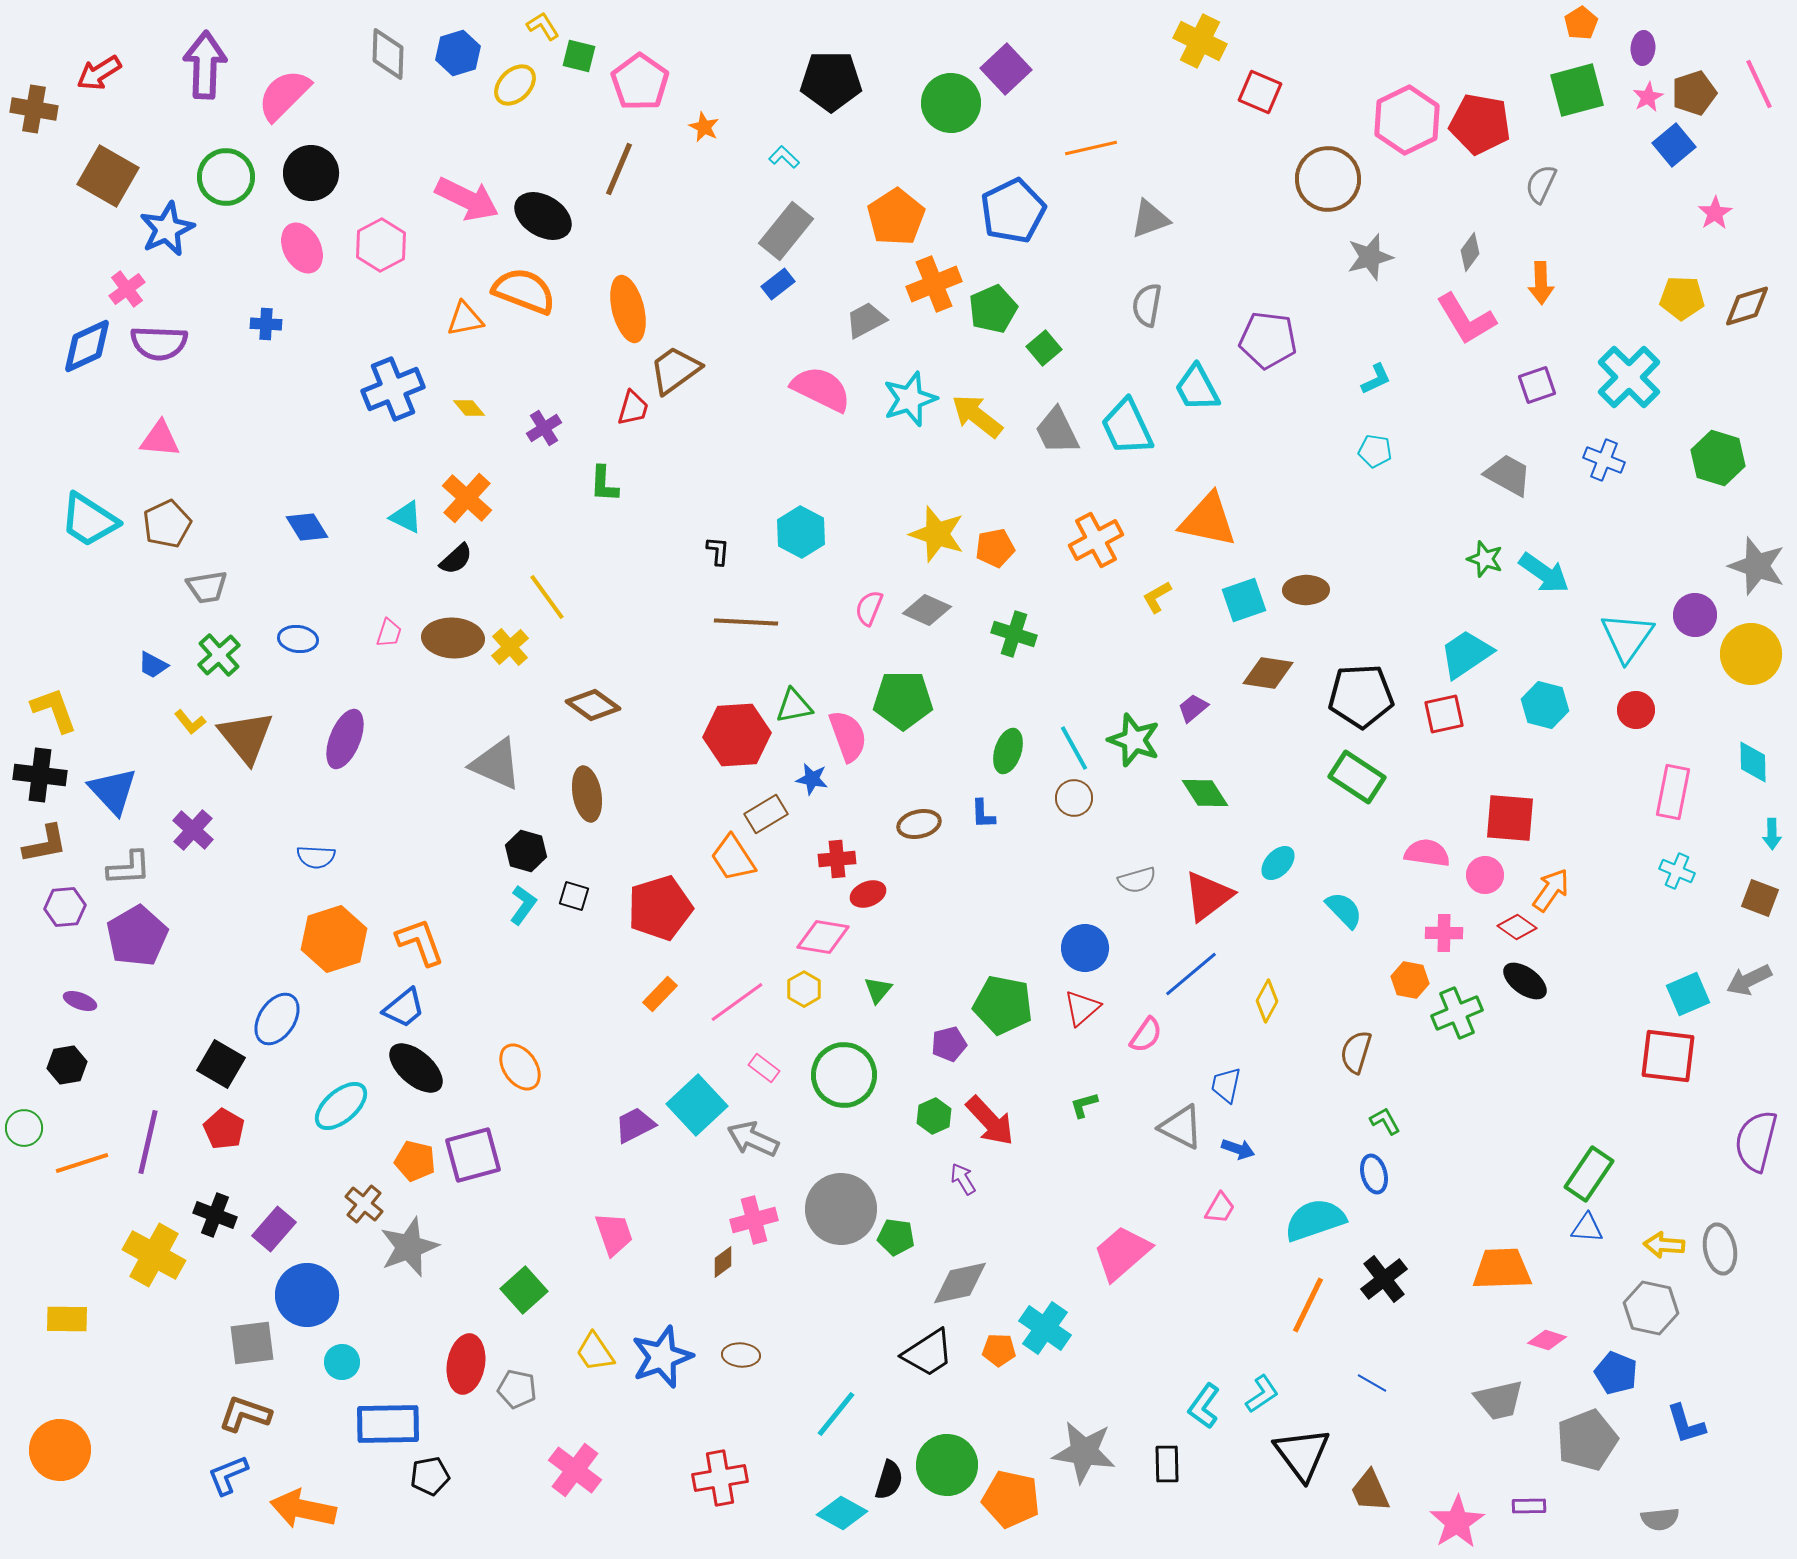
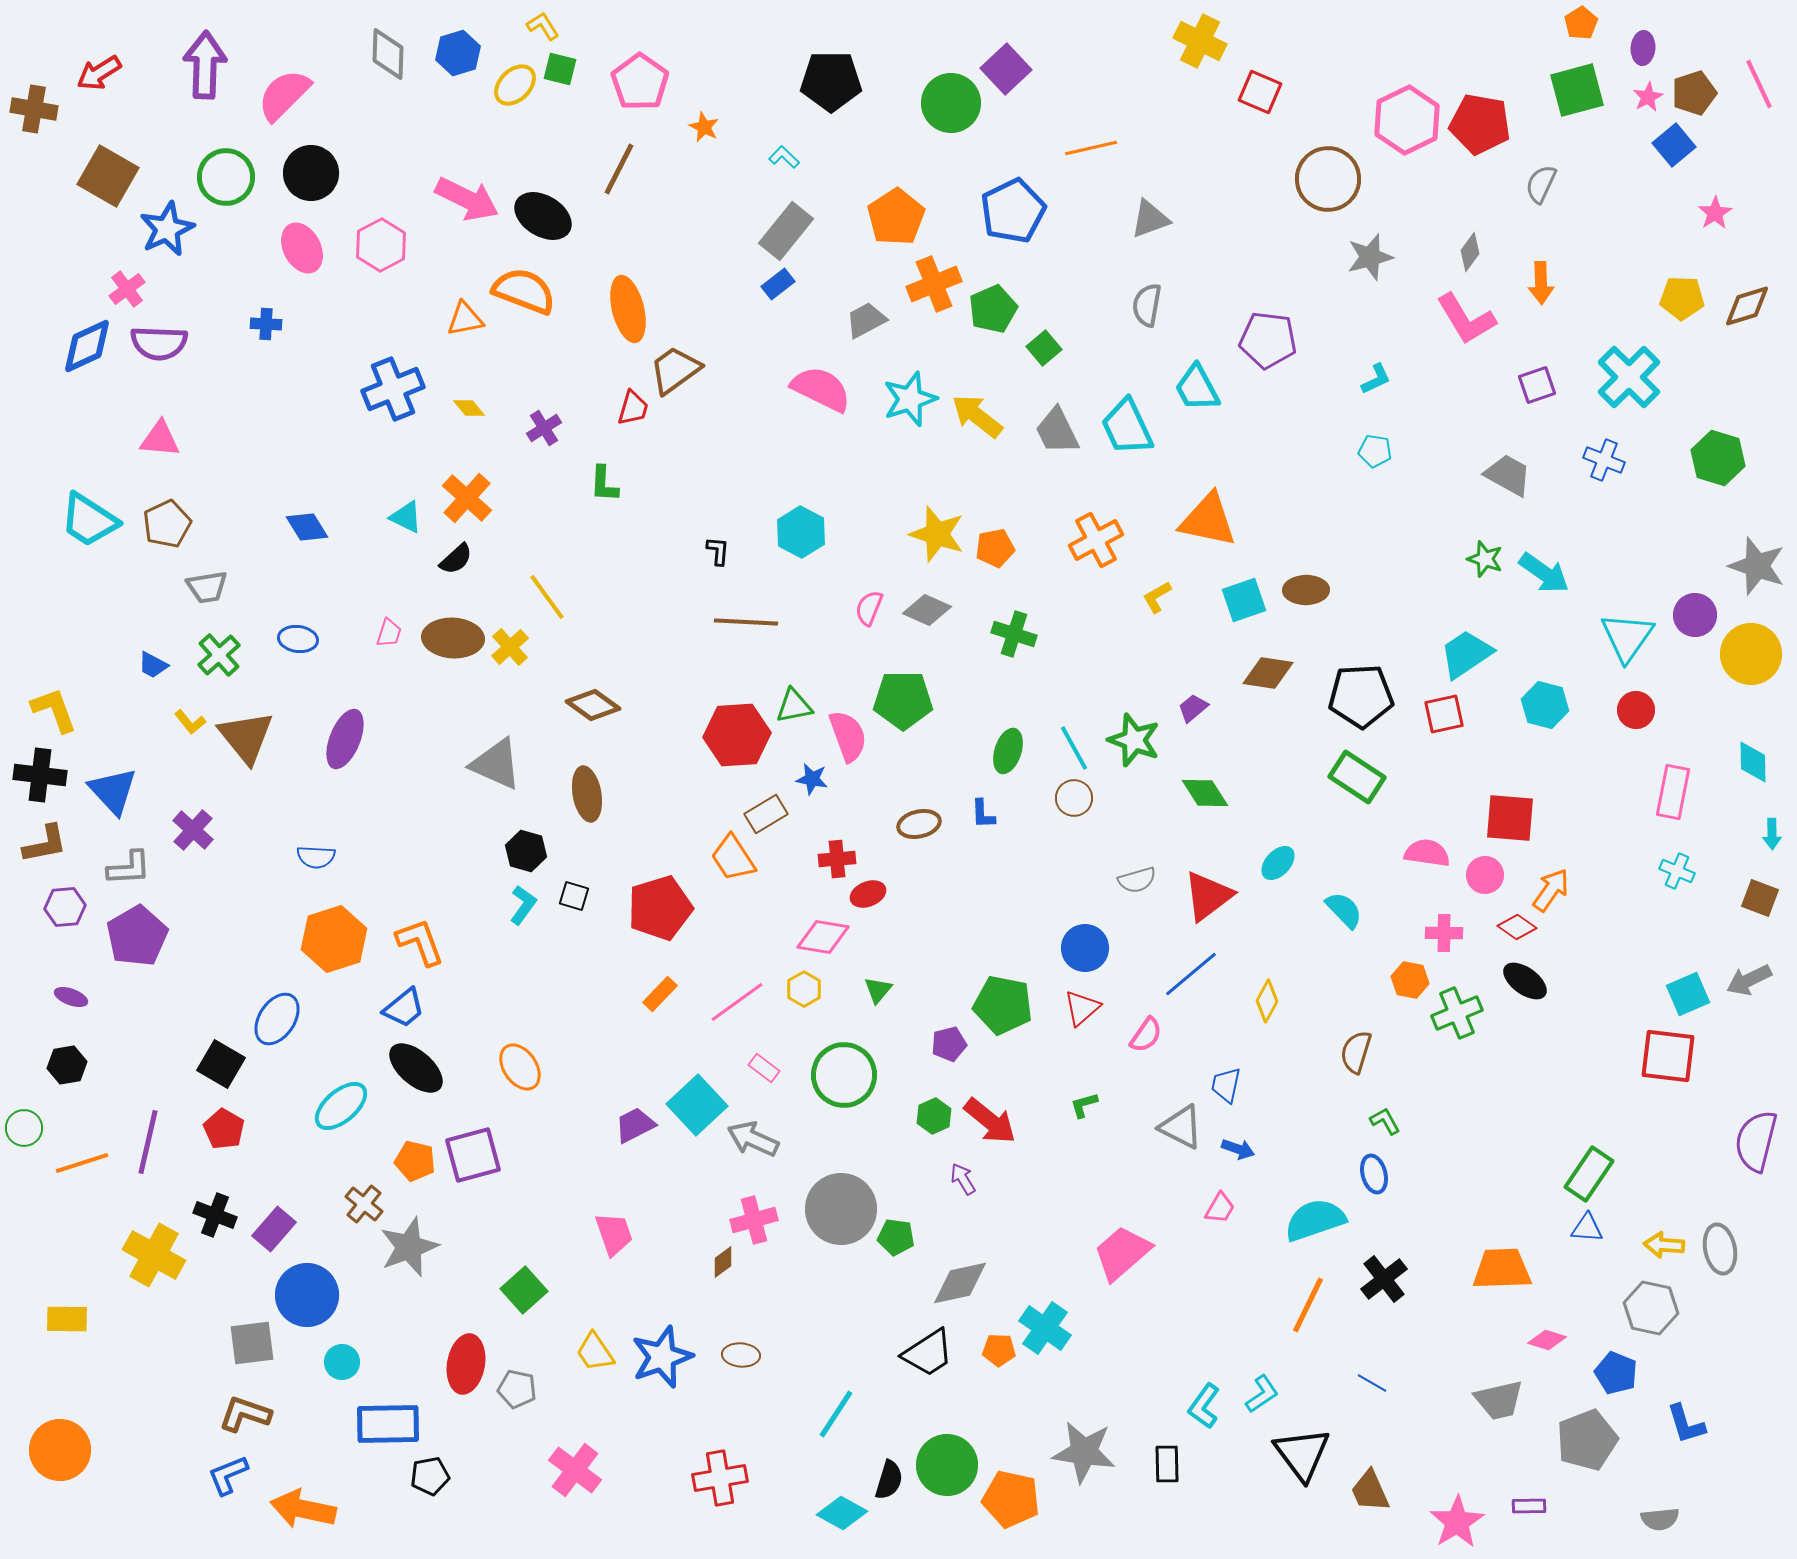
green square at (579, 56): moved 19 px left, 13 px down
brown line at (619, 169): rotated 4 degrees clockwise
purple ellipse at (80, 1001): moved 9 px left, 4 px up
red arrow at (990, 1121): rotated 8 degrees counterclockwise
cyan line at (836, 1414): rotated 6 degrees counterclockwise
